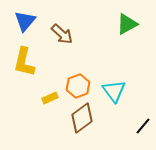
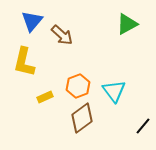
blue triangle: moved 7 px right
brown arrow: moved 1 px down
yellow rectangle: moved 5 px left, 1 px up
